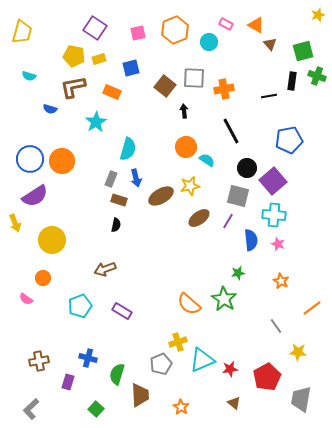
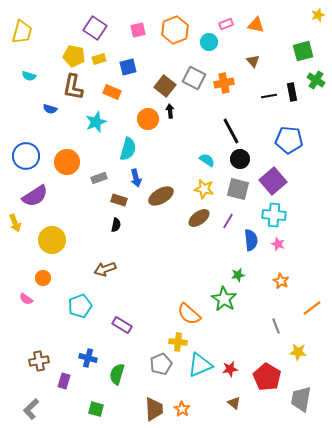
pink rectangle at (226, 24): rotated 48 degrees counterclockwise
orange triangle at (256, 25): rotated 18 degrees counterclockwise
pink square at (138, 33): moved 3 px up
brown triangle at (270, 44): moved 17 px left, 17 px down
blue square at (131, 68): moved 3 px left, 1 px up
green cross at (317, 76): moved 1 px left, 4 px down; rotated 12 degrees clockwise
gray square at (194, 78): rotated 25 degrees clockwise
black rectangle at (292, 81): moved 11 px down; rotated 18 degrees counterclockwise
brown L-shape at (73, 87): rotated 68 degrees counterclockwise
orange cross at (224, 89): moved 6 px up
black arrow at (184, 111): moved 14 px left
cyan star at (96, 122): rotated 10 degrees clockwise
blue pentagon at (289, 140): rotated 16 degrees clockwise
orange circle at (186, 147): moved 38 px left, 28 px up
blue circle at (30, 159): moved 4 px left, 3 px up
orange circle at (62, 161): moved 5 px right, 1 px down
black circle at (247, 168): moved 7 px left, 9 px up
gray rectangle at (111, 179): moved 12 px left, 1 px up; rotated 49 degrees clockwise
yellow star at (190, 186): moved 14 px right, 3 px down; rotated 24 degrees clockwise
gray square at (238, 196): moved 7 px up
green star at (238, 273): moved 2 px down
orange semicircle at (189, 304): moved 10 px down
purple rectangle at (122, 311): moved 14 px down
gray line at (276, 326): rotated 14 degrees clockwise
yellow cross at (178, 342): rotated 24 degrees clockwise
cyan triangle at (202, 360): moved 2 px left, 5 px down
red pentagon at (267, 377): rotated 12 degrees counterclockwise
purple rectangle at (68, 382): moved 4 px left, 1 px up
brown trapezoid at (140, 395): moved 14 px right, 14 px down
orange star at (181, 407): moved 1 px right, 2 px down
green square at (96, 409): rotated 28 degrees counterclockwise
